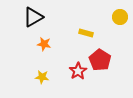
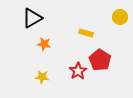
black triangle: moved 1 px left, 1 px down
